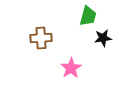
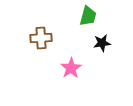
black star: moved 1 px left, 5 px down
